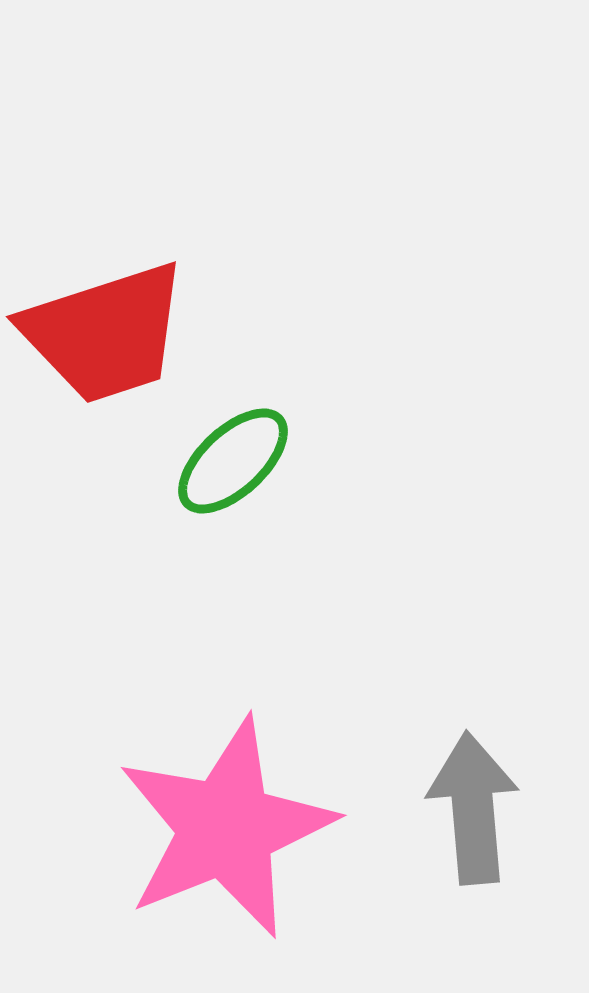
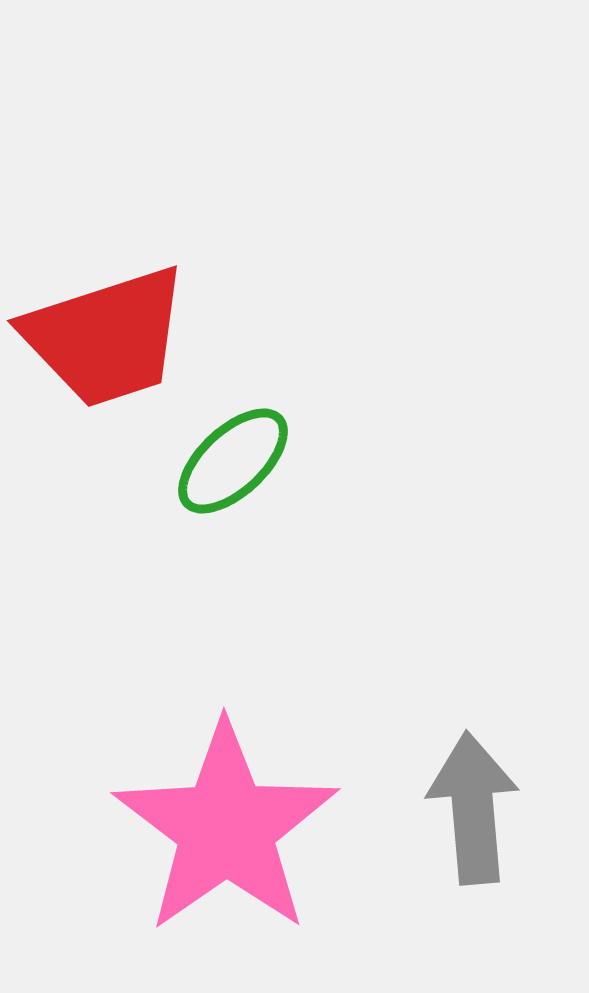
red trapezoid: moved 1 px right, 4 px down
pink star: rotated 13 degrees counterclockwise
